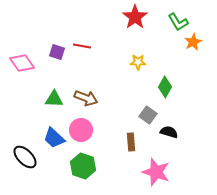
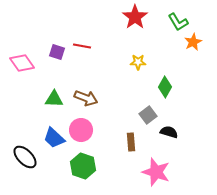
gray square: rotated 18 degrees clockwise
